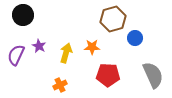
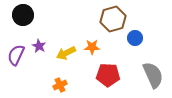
yellow arrow: rotated 132 degrees counterclockwise
